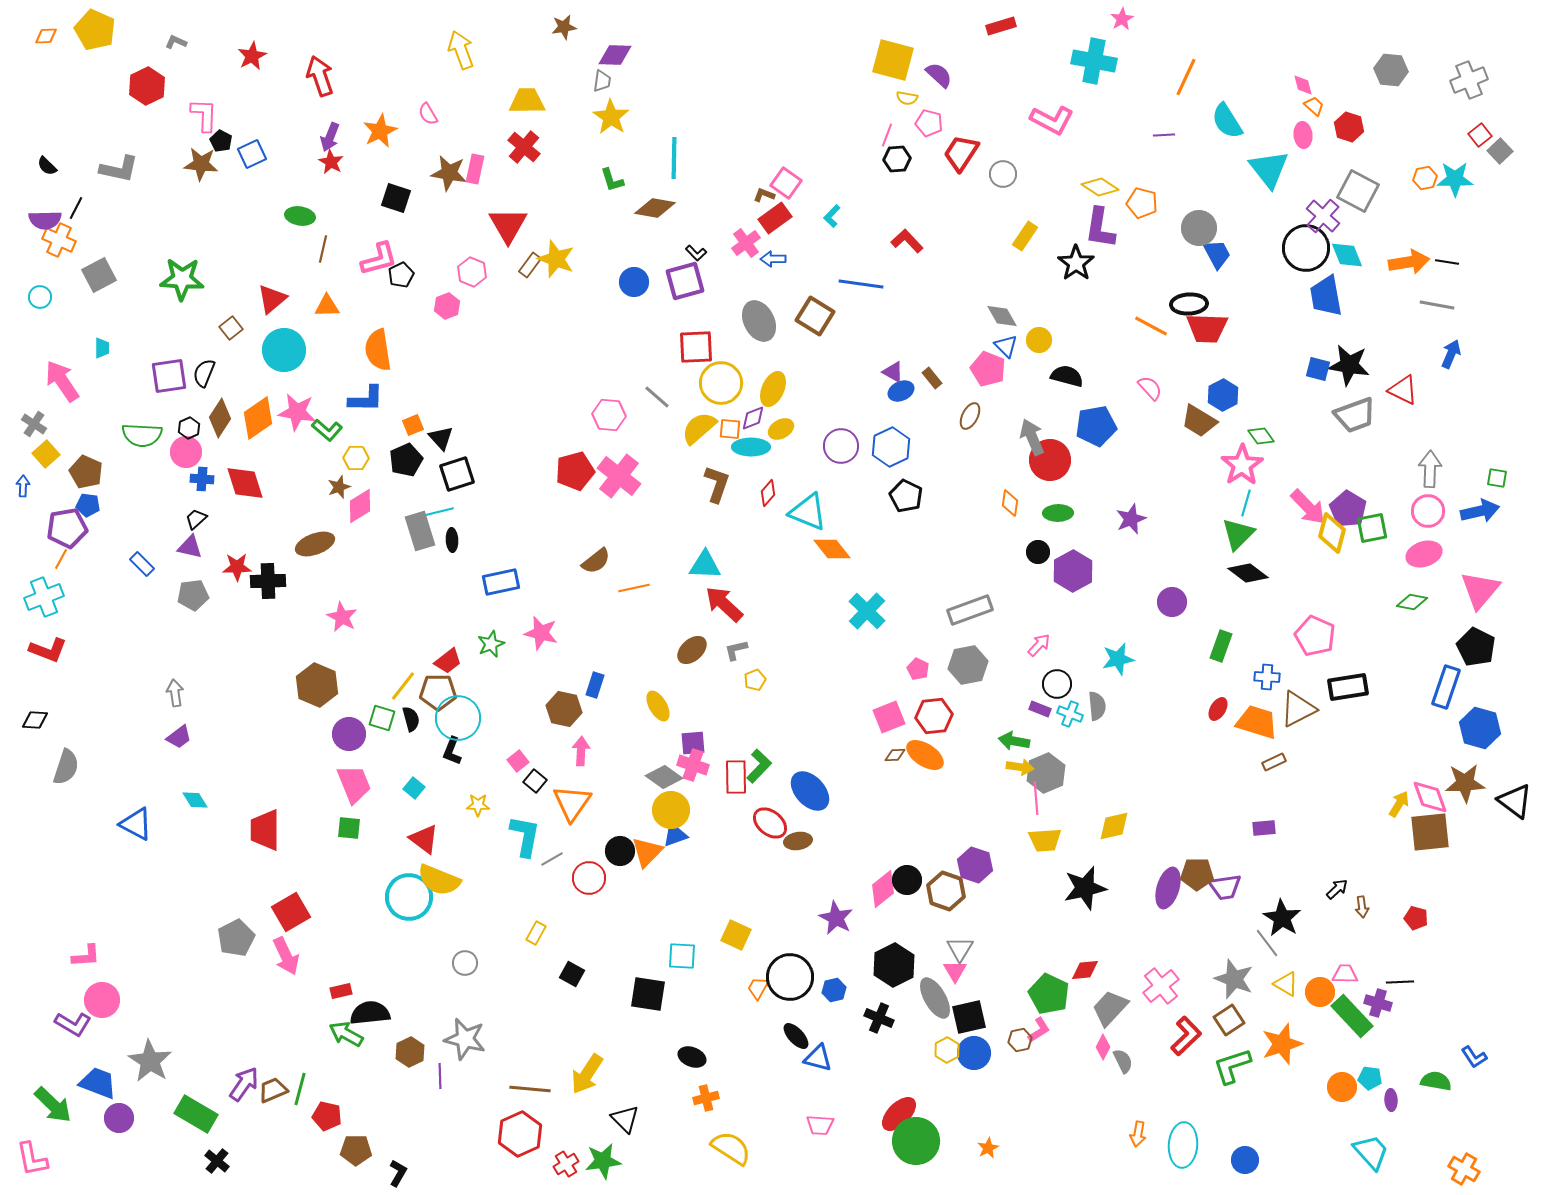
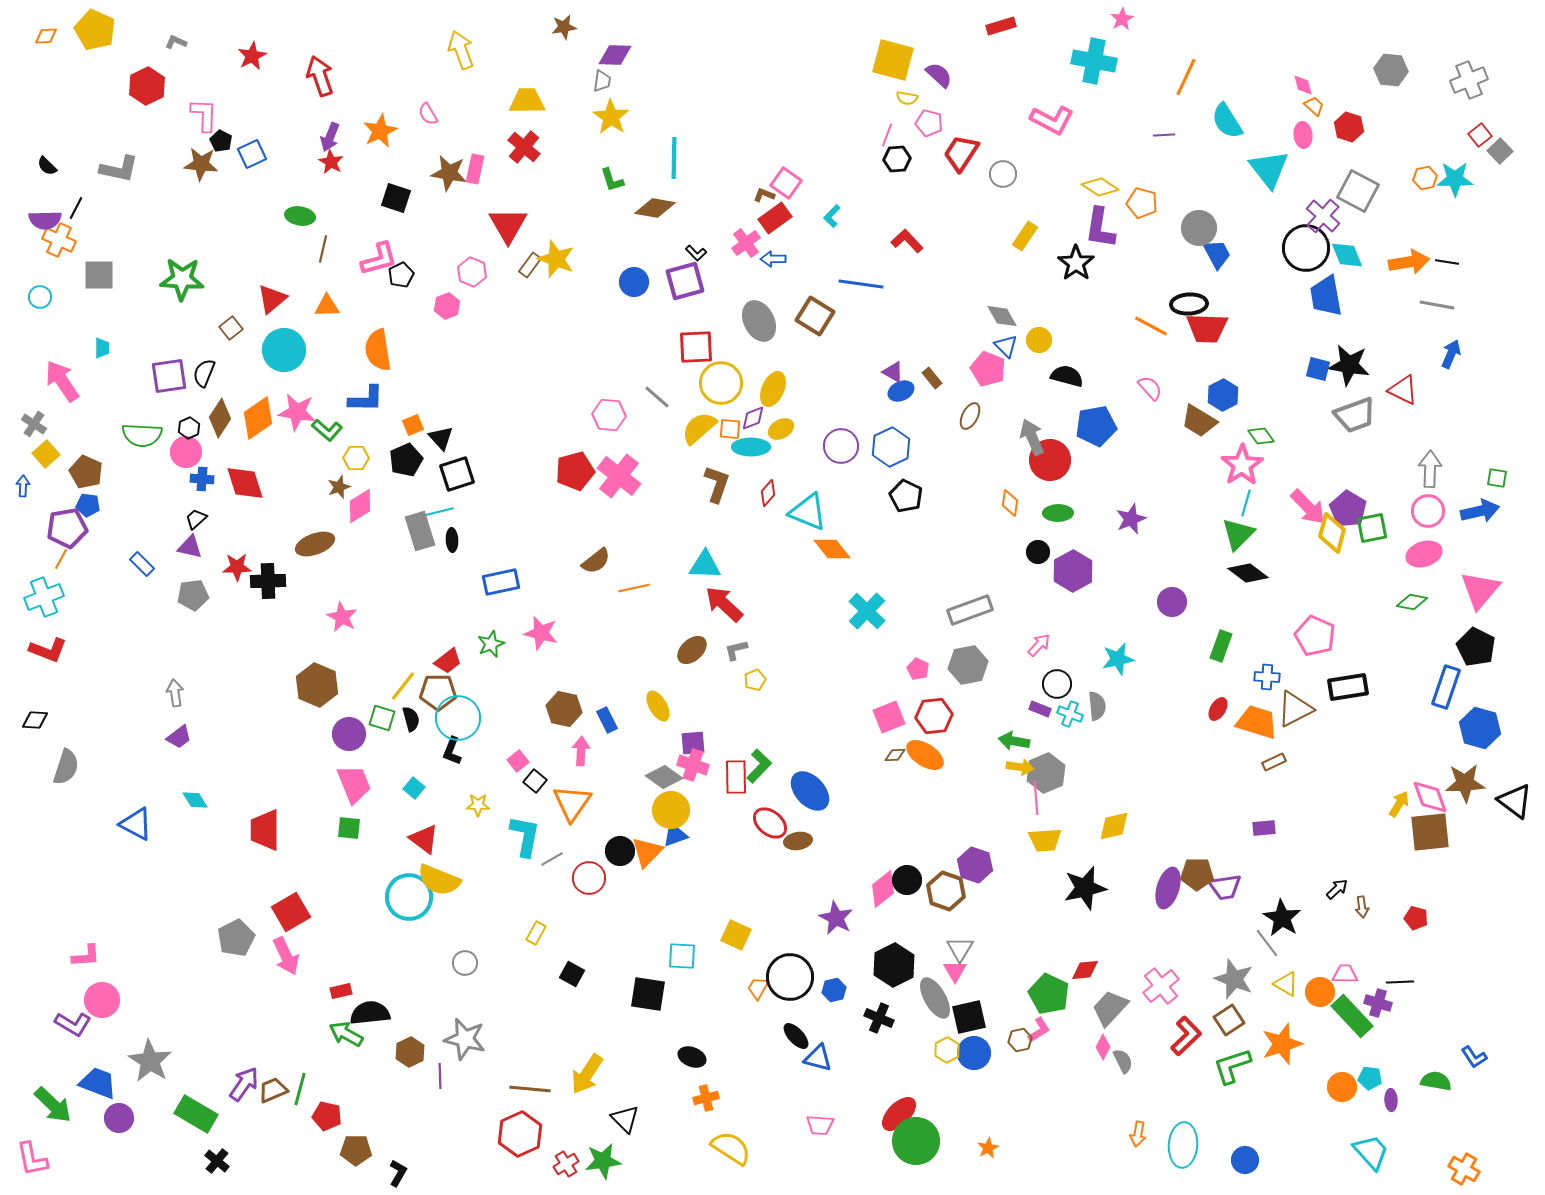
gray square at (99, 275): rotated 28 degrees clockwise
blue rectangle at (595, 685): moved 12 px right, 35 px down; rotated 45 degrees counterclockwise
brown triangle at (1298, 709): moved 3 px left
